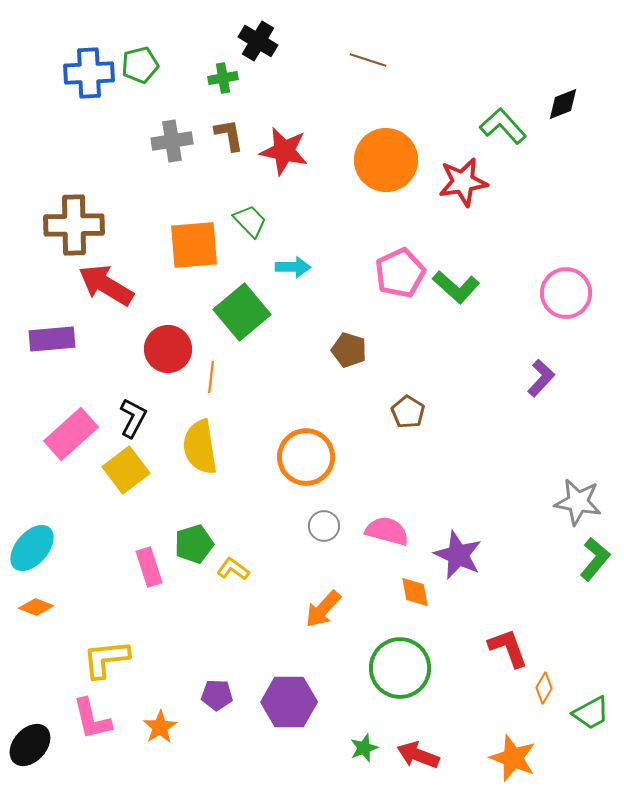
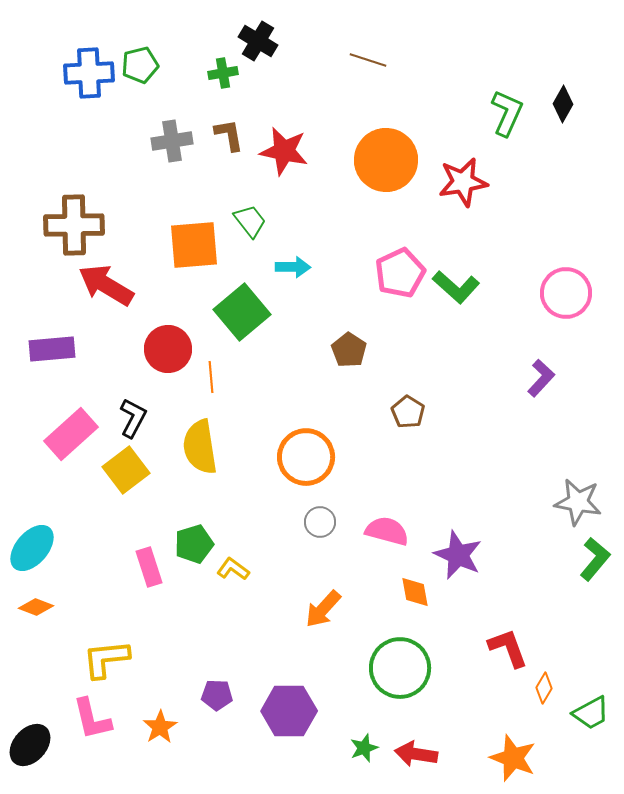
green cross at (223, 78): moved 5 px up
black diamond at (563, 104): rotated 39 degrees counterclockwise
green L-shape at (503, 126): moved 4 px right, 13 px up; rotated 66 degrees clockwise
green trapezoid at (250, 221): rotated 6 degrees clockwise
purple rectangle at (52, 339): moved 10 px down
brown pentagon at (349, 350): rotated 16 degrees clockwise
orange line at (211, 377): rotated 12 degrees counterclockwise
gray circle at (324, 526): moved 4 px left, 4 px up
purple hexagon at (289, 702): moved 9 px down
red arrow at (418, 755): moved 2 px left, 1 px up; rotated 12 degrees counterclockwise
